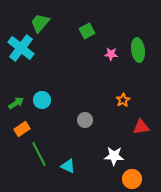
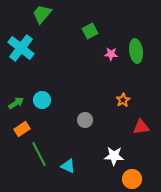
green trapezoid: moved 2 px right, 9 px up
green square: moved 3 px right
green ellipse: moved 2 px left, 1 px down
